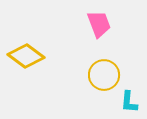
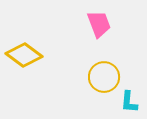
yellow diamond: moved 2 px left, 1 px up
yellow circle: moved 2 px down
